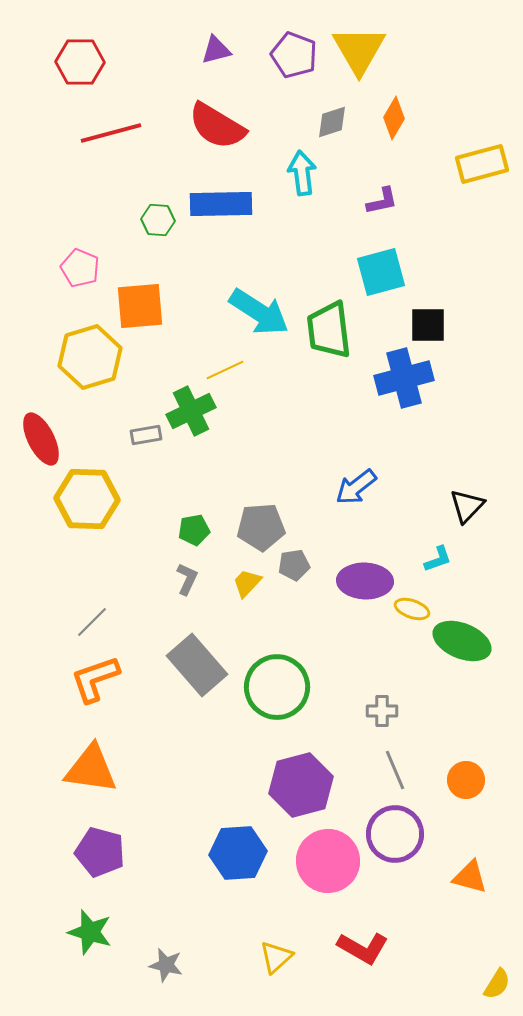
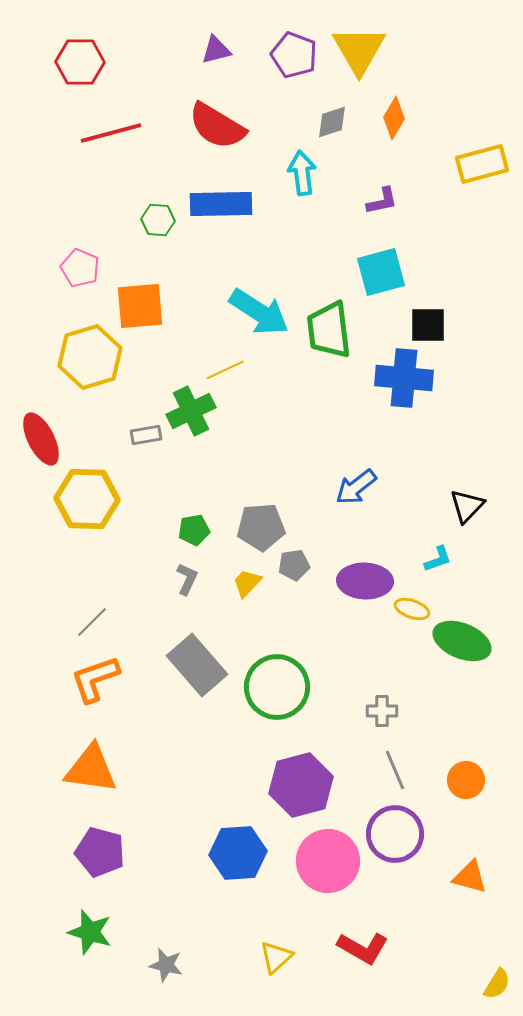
blue cross at (404, 378): rotated 20 degrees clockwise
